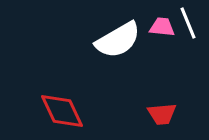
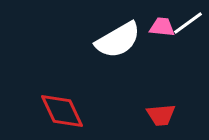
white line: rotated 76 degrees clockwise
red trapezoid: moved 1 px left, 1 px down
